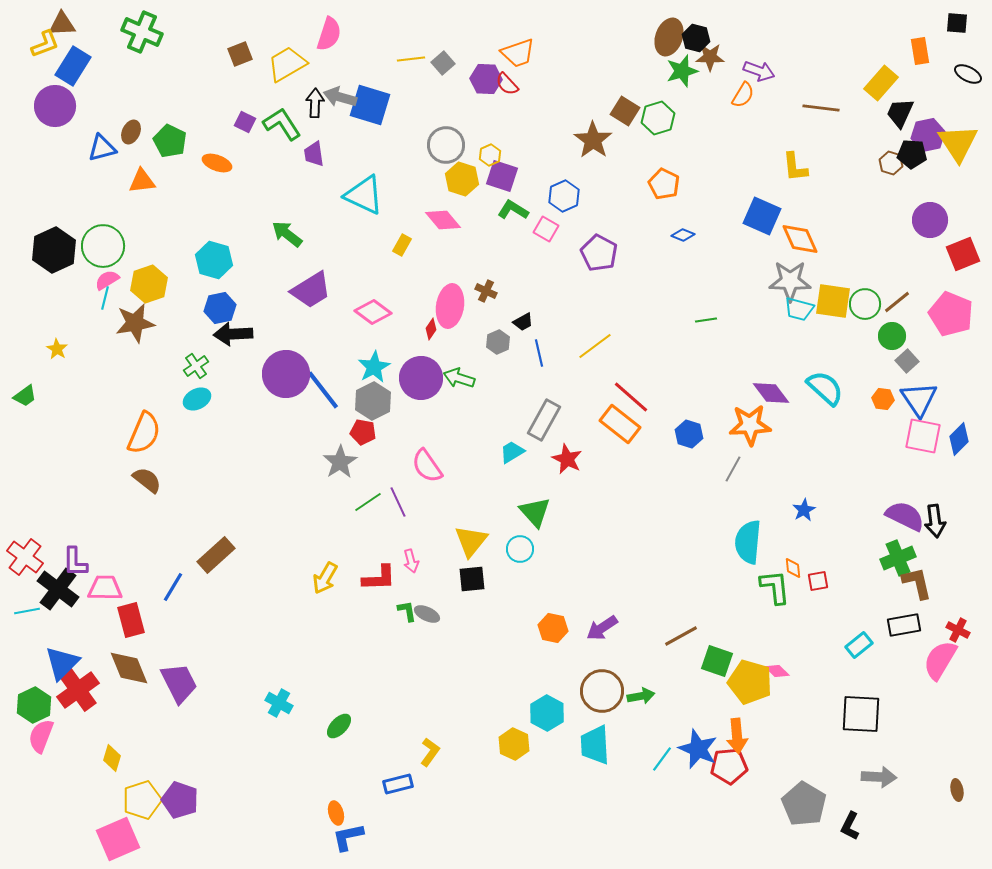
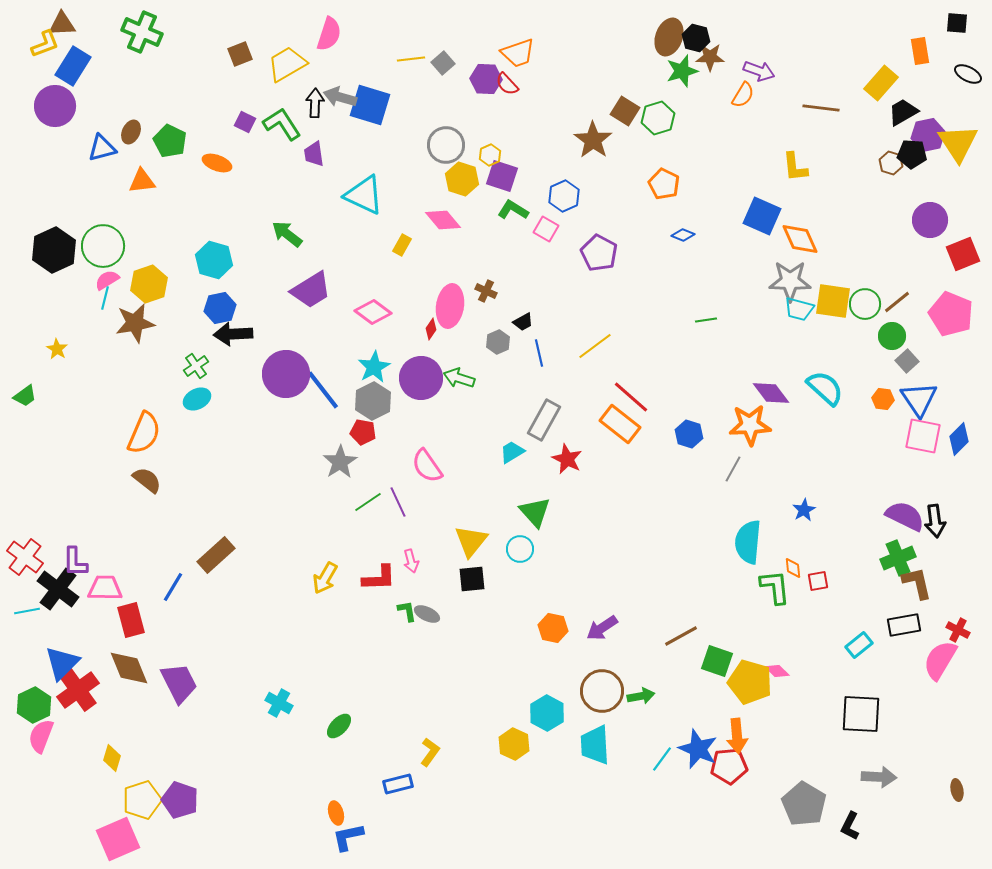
black trapezoid at (900, 113): moved 3 px right, 1 px up; rotated 36 degrees clockwise
